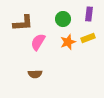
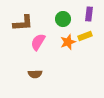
yellow rectangle: moved 3 px left, 2 px up
